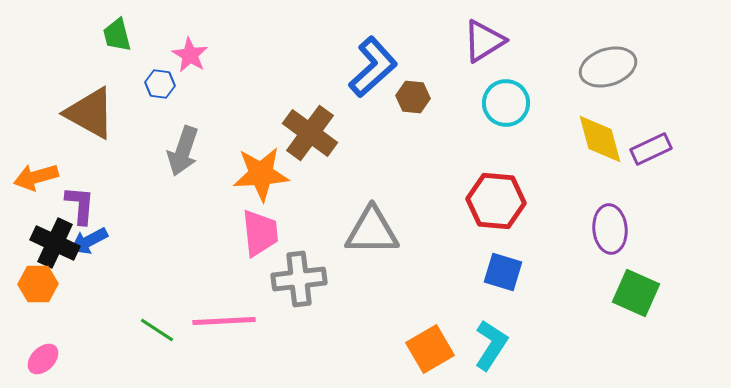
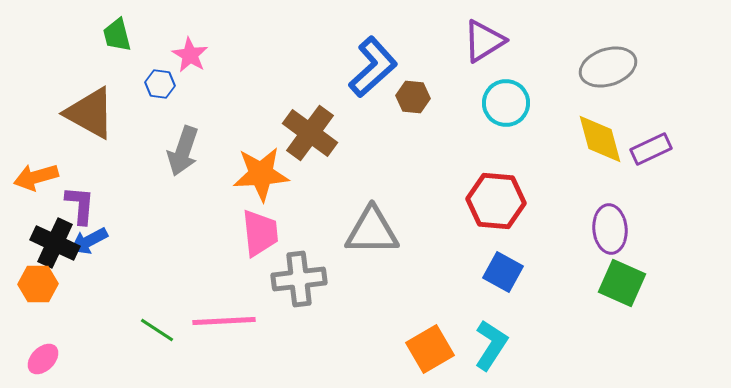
blue square: rotated 12 degrees clockwise
green square: moved 14 px left, 10 px up
